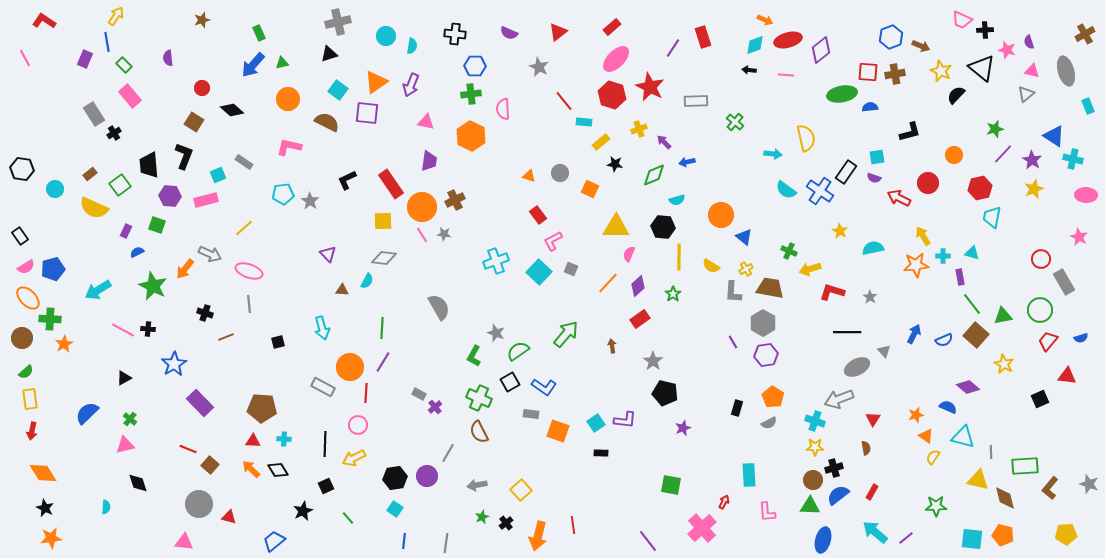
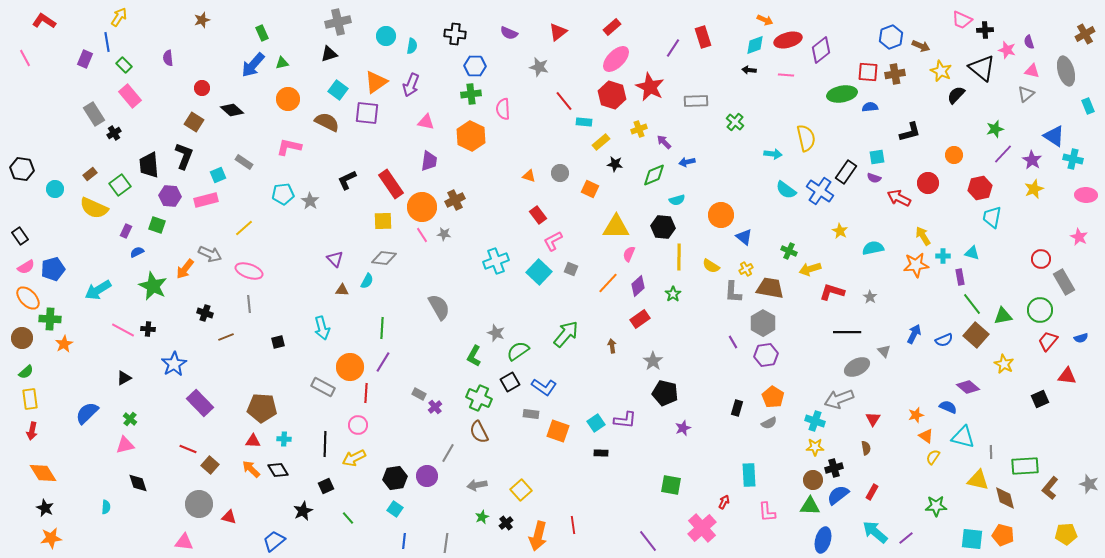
yellow arrow at (116, 16): moved 3 px right, 1 px down
green rectangle at (259, 33): moved 3 px right
gray star at (539, 67): rotated 12 degrees counterclockwise
purple triangle at (328, 254): moved 7 px right, 5 px down
